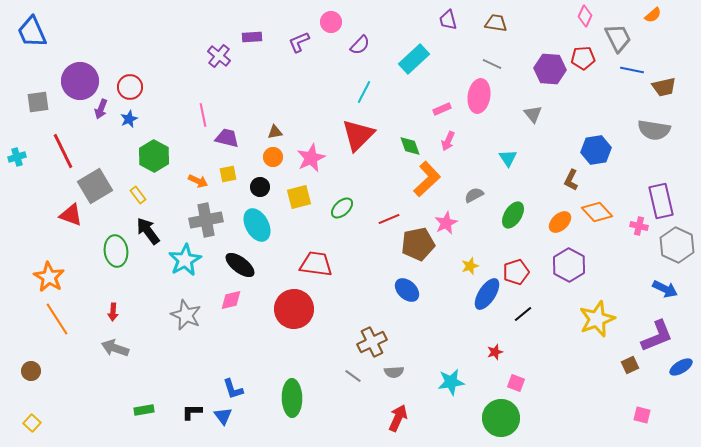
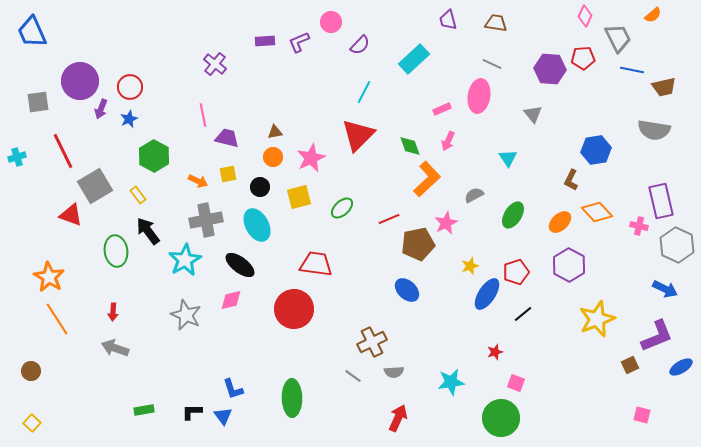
purple rectangle at (252, 37): moved 13 px right, 4 px down
purple cross at (219, 56): moved 4 px left, 8 px down
